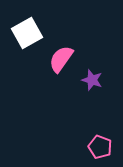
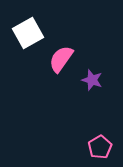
white square: moved 1 px right
pink pentagon: rotated 20 degrees clockwise
